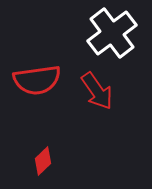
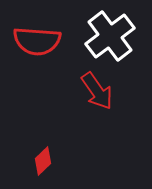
white cross: moved 2 px left, 3 px down
red semicircle: moved 39 px up; rotated 12 degrees clockwise
